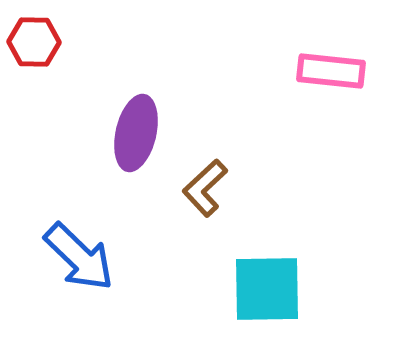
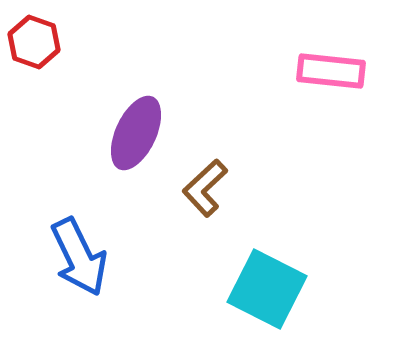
red hexagon: rotated 18 degrees clockwise
purple ellipse: rotated 12 degrees clockwise
blue arrow: rotated 20 degrees clockwise
cyan square: rotated 28 degrees clockwise
